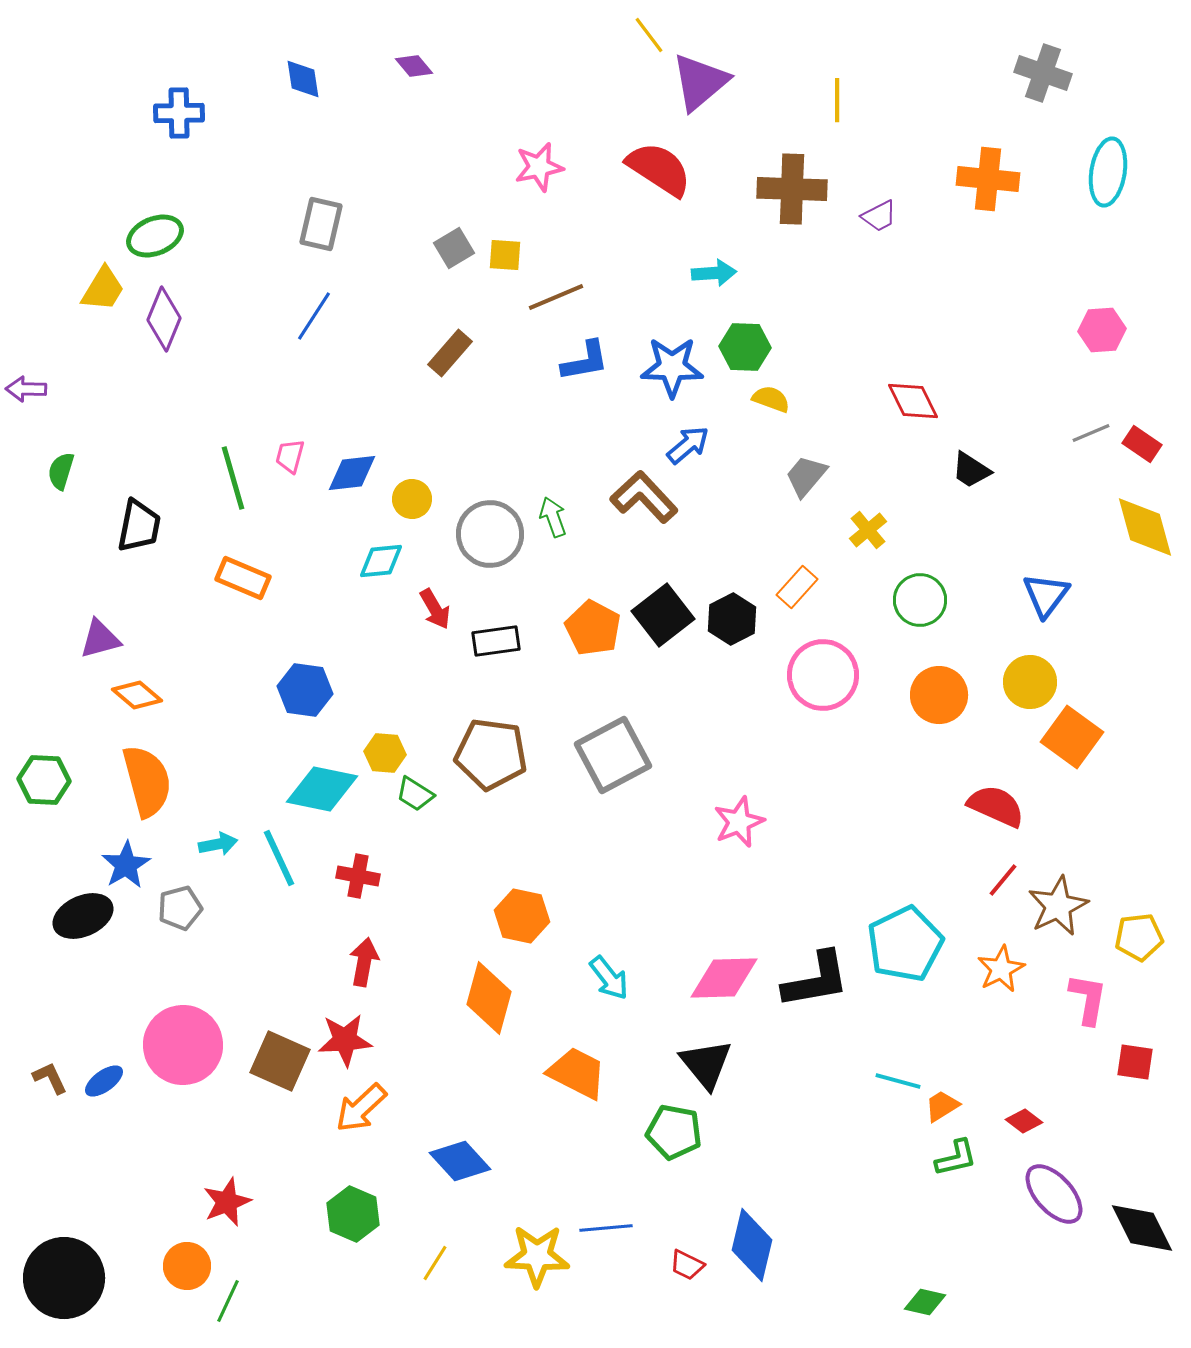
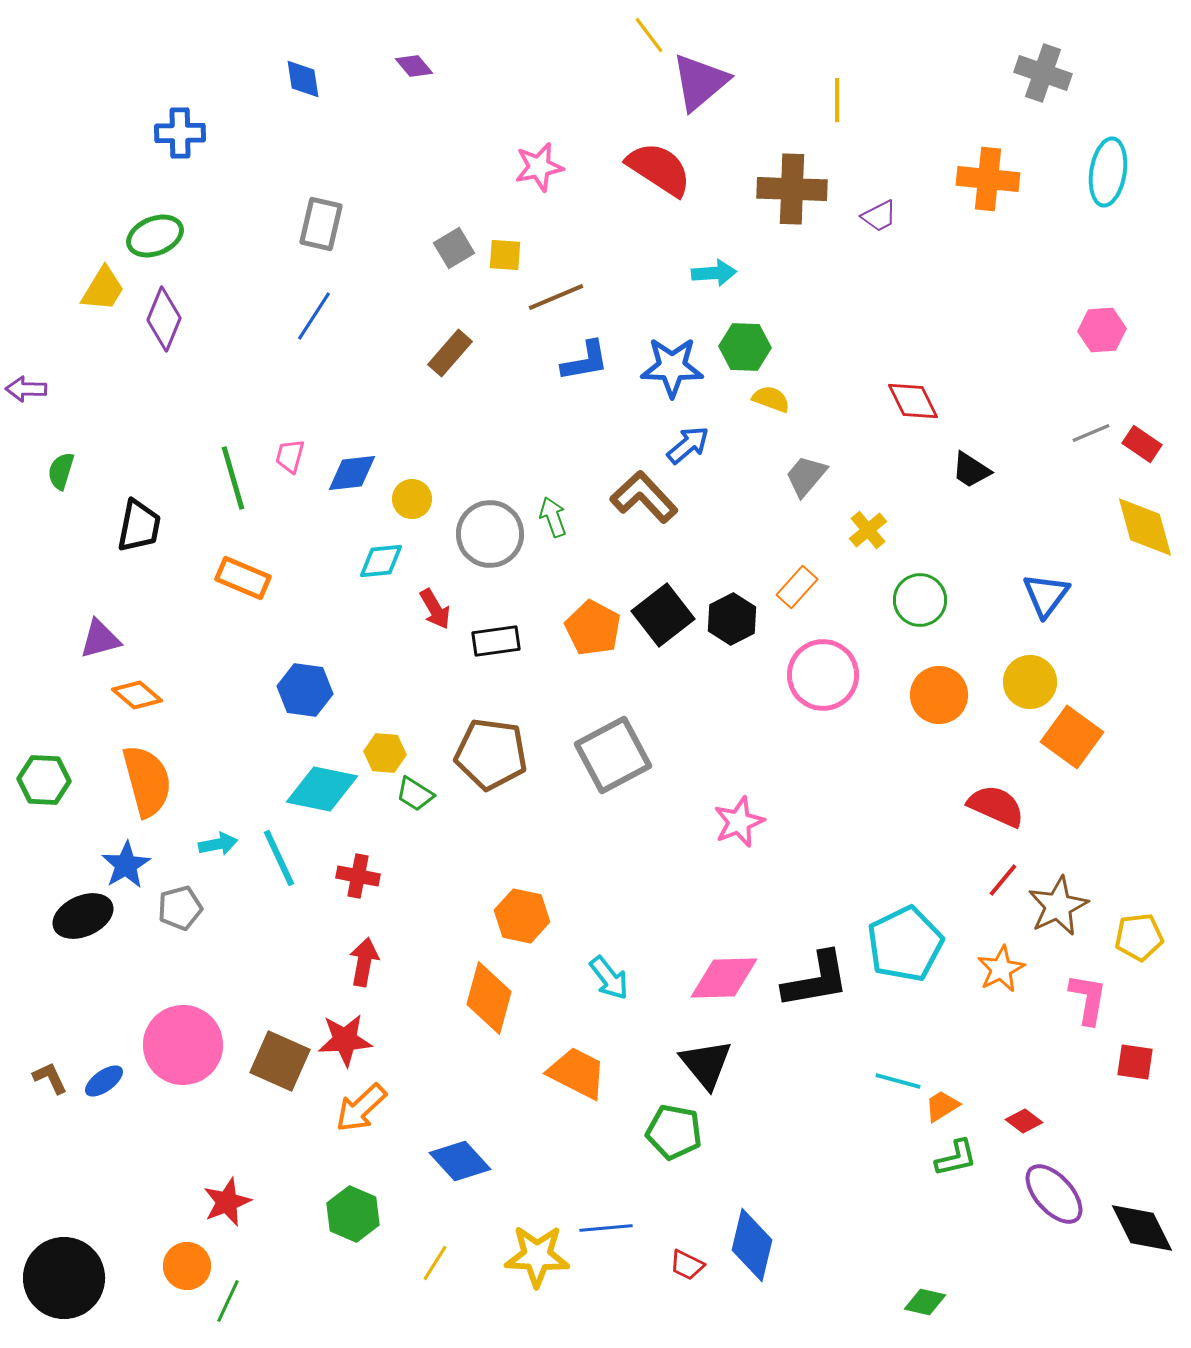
blue cross at (179, 113): moved 1 px right, 20 px down
